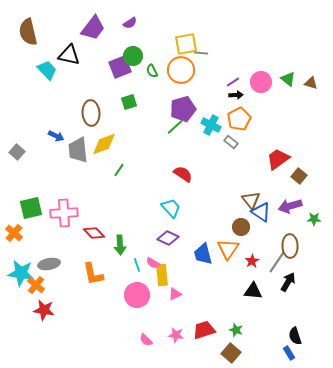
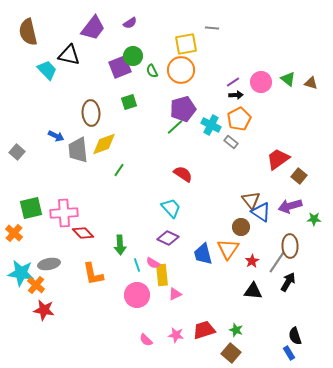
gray line at (201, 53): moved 11 px right, 25 px up
red diamond at (94, 233): moved 11 px left
